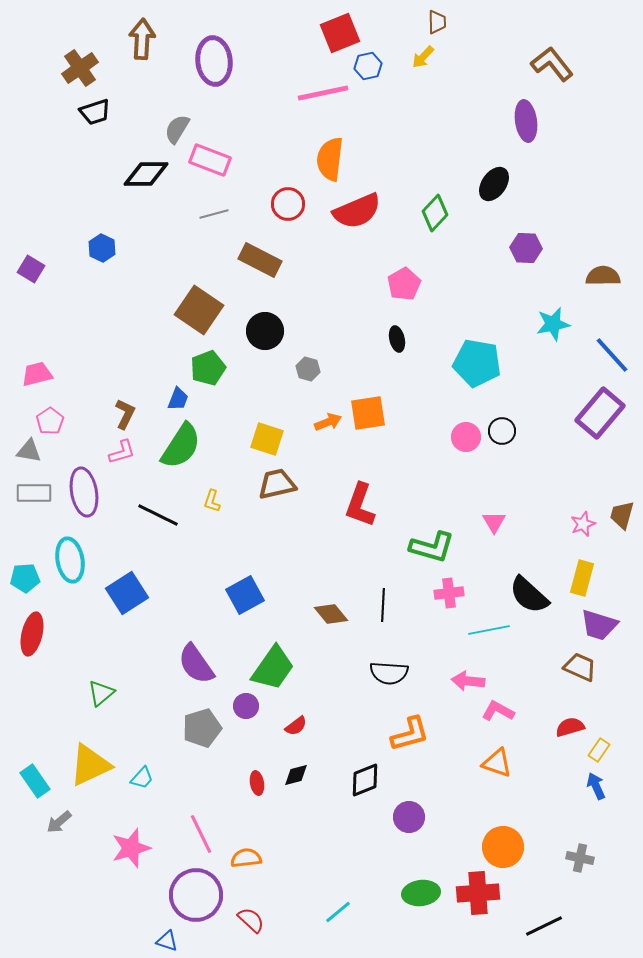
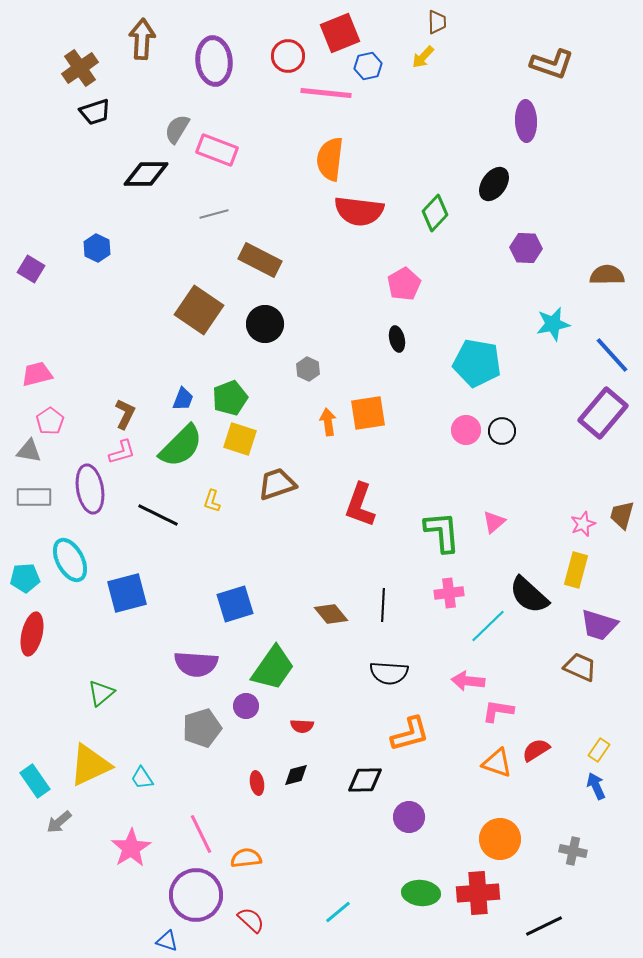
brown L-shape at (552, 64): rotated 147 degrees clockwise
pink line at (323, 93): moved 3 px right; rotated 18 degrees clockwise
purple ellipse at (526, 121): rotated 6 degrees clockwise
pink rectangle at (210, 160): moved 7 px right, 10 px up
red circle at (288, 204): moved 148 px up
red semicircle at (357, 211): moved 2 px right; rotated 30 degrees clockwise
blue hexagon at (102, 248): moved 5 px left
brown semicircle at (603, 276): moved 4 px right, 1 px up
black circle at (265, 331): moved 7 px up
green pentagon at (208, 368): moved 22 px right, 30 px down
gray hexagon at (308, 369): rotated 10 degrees clockwise
blue trapezoid at (178, 399): moved 5 px right
purple rectangle at (600, 413): moved 3 px right
orange arrow at (328, 422): rotated 76 degrees counterclockwise
pink circle at (466, 437): moved 7 px up
yellow square at (267, 439): moved 27 px left
green semicircle at (181, 446): rotated 12 degrees clockwise
brown trapezoid at (277, 484): rotated 6 degrees counterclockwise
purple ellipse at (84, 492): moved 6 px right, 3 px up
gray rectangle at (34, 493): moved 4 px down
pink triangle at (494, 522): rotated 20 degrees clockwise
green L-shape at (432, 547): moved 10 px right, 15 px up; rotated 111 degrees counterclockwise
cyan ellipse at (70, 560): rotated 18 degrees counterclockwise
yellow rectangle at (582, 578): moved 6 px left, 8 px up
blue square at (127, 593): rotated 18 degrees clockwise
blue square at (245, 595): moved 10 px left, 9 px down; rotated 12 degrees clockwise
cyan line at (489, 630): moved 1 px left, 4 px up; rotated 33 degrees counterclockwise
purple semicircle at (196, 664): rotated 51 degrees counterclockwise
pink L-shape at (498, 711): rotated 20 degrees counterclockwise
red semicircle at (296, 726): moved 6 px right; rotated 40 degrees clockwise
red semicircle at (570, 727): moved 34 px left, 23 px down; rotated 16 degrees counterclockwise
cyan trapezoid at (142, 778): rotated 105 degrees clockwise
black diamond at (365, 780): rotated 21 degrees clockwise
orange circle at (503, 847): moved 3 px left, 8 px up
pink star at (131, 848): rotated 15 degrees counterclockwise
gray cross at (580, 858): moved 7 px left, 7 px up
green ellipse at (421, 893): rotated 12 degrees clockwise
